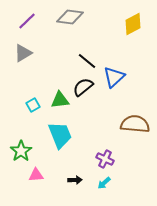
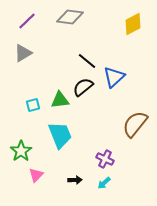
cyan square: rotated 16 degrees clockwise
brown semicircle: rotated 56 degrees counterclockwise
pink triangle: rotated 42 degrees counterclockwise
